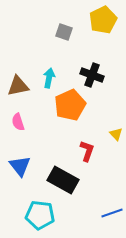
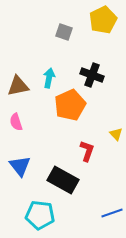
pink semicircle: moved 2 px left
